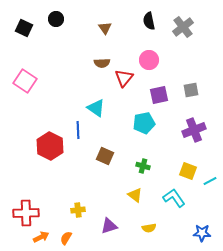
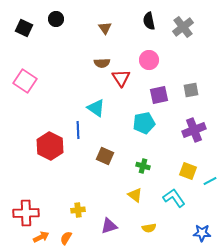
red triangle: moved 3 px left; rotated 12 degrees counterclockwise
